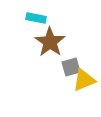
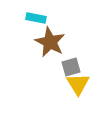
brown star: rotated 8 degrees counterclockwise
yellow triangle: moved 6 px left, 4 px down; rotated 40 degrees counterclockwise
